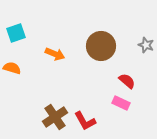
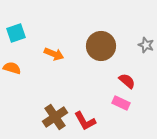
orange arrow: moved 1 px left
